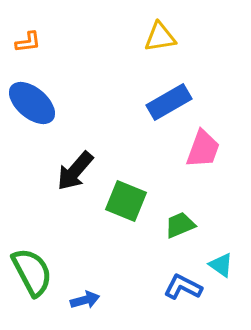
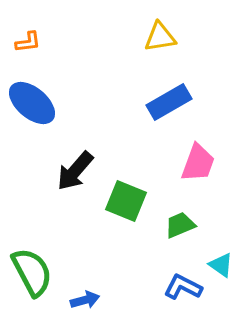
pink trapezoid: moved 5 px left, 14 px down
